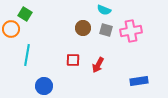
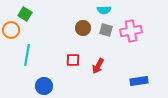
cyan semicircle: rotated 24 degrees counterclockwise
orange circle: moved 1 px down
red arrow: moved 1 px down
